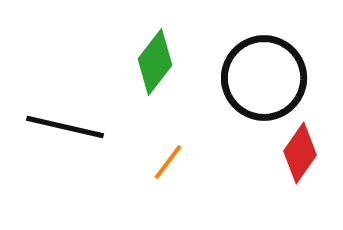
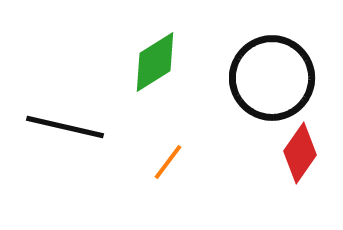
green diamond: rotated 20 degrees clockwise
black circle: moved 8 px right
